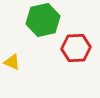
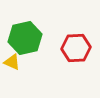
green hexagon: moved 18 px left, 18 px down
